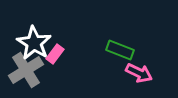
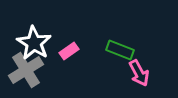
pink rectangle: moved 14 px right, 3 px up; rotated 18 degrees clockwise
pink arrow: rotated 36 degrees clockwise
